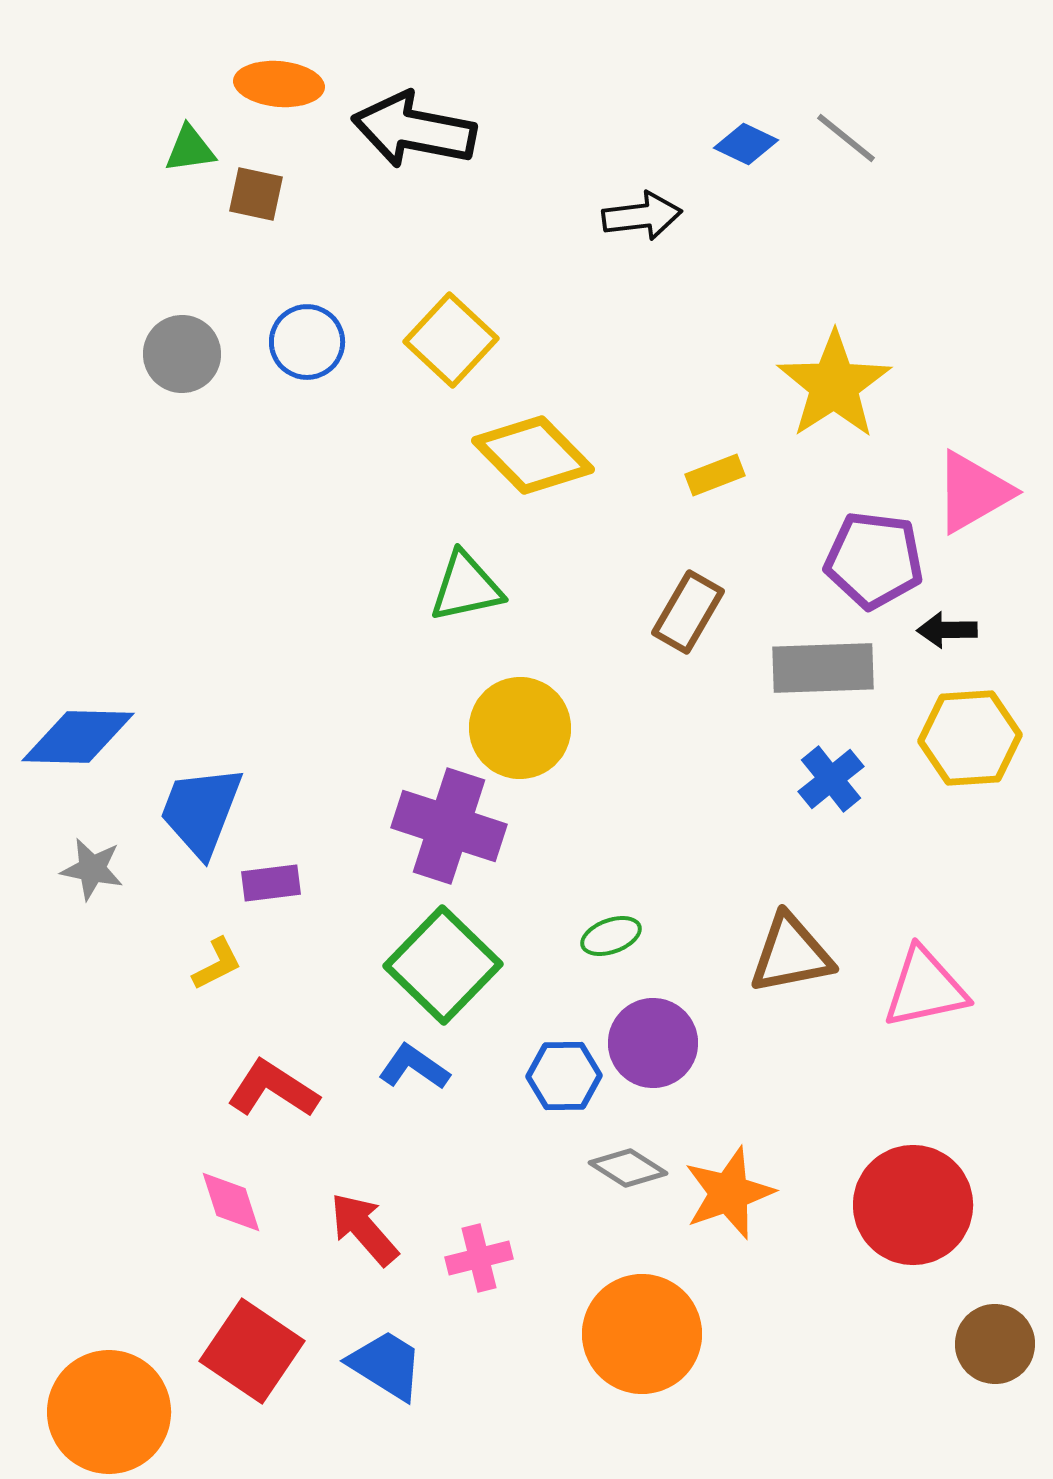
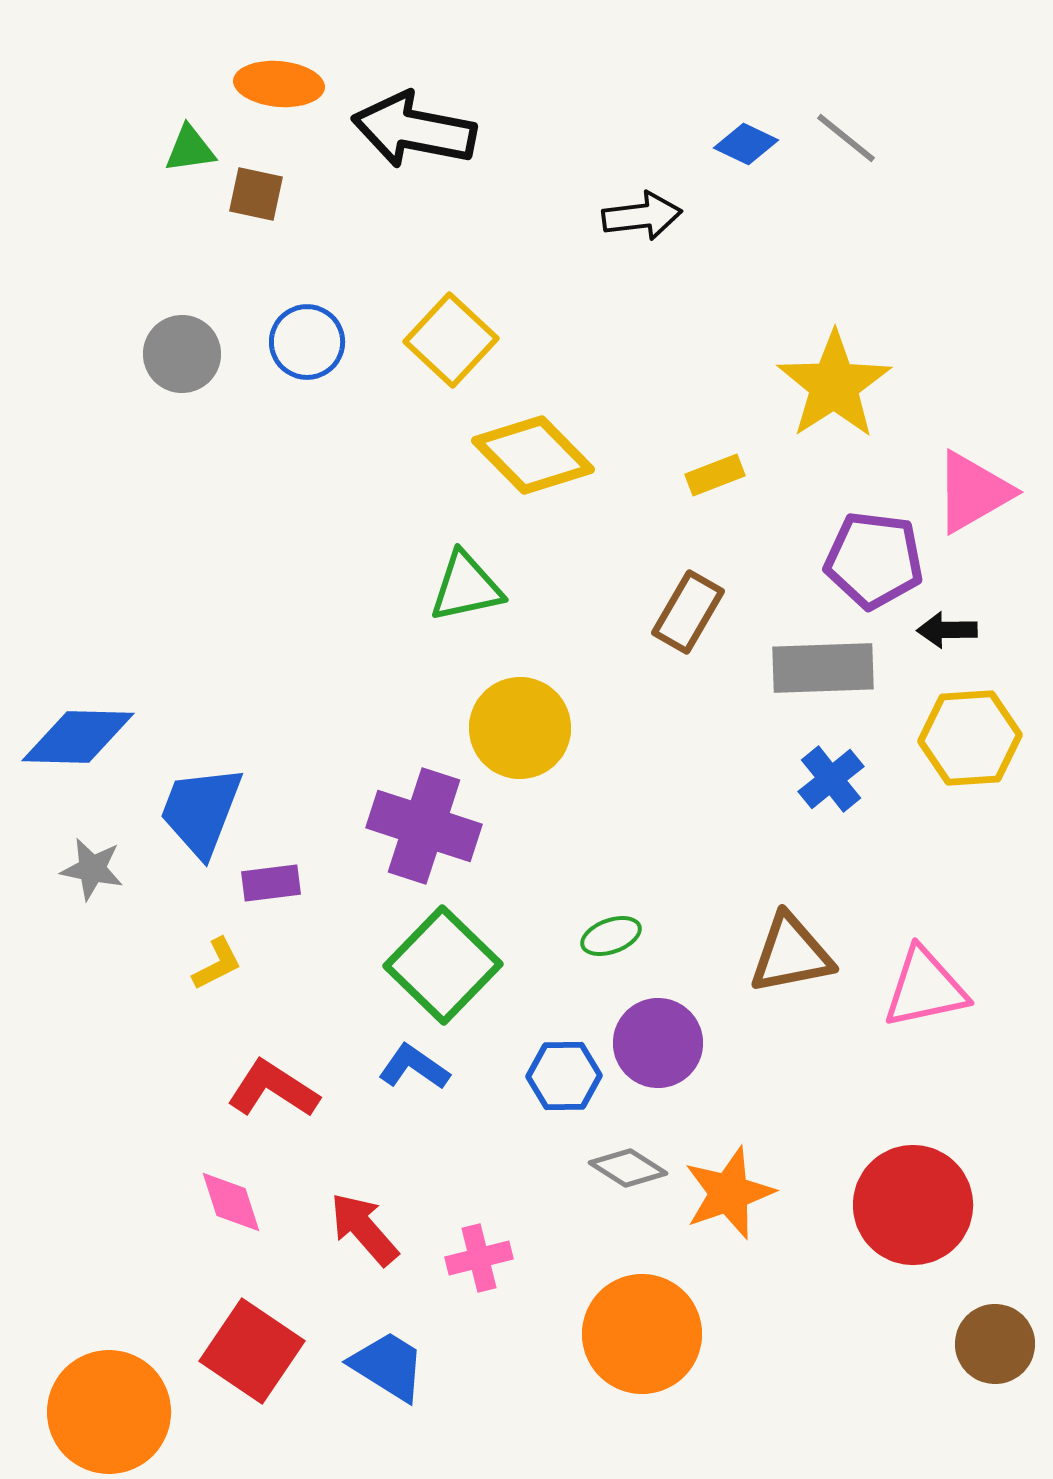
purple cross at (449, 826): moved 25 px left
purple circle at (653, 1043): moved 5 px right
blue trapezoid at (386, 1365): moved 2 px right, 1 px down
